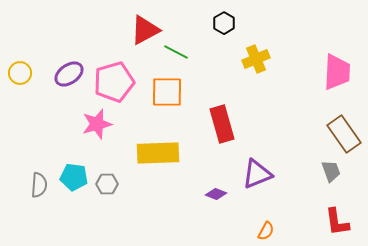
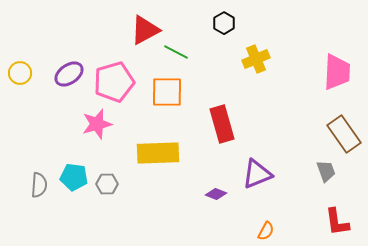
gray trapezoid: moved 5 px left
